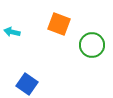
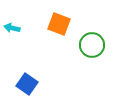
cyan arrow: moved 4 px up
